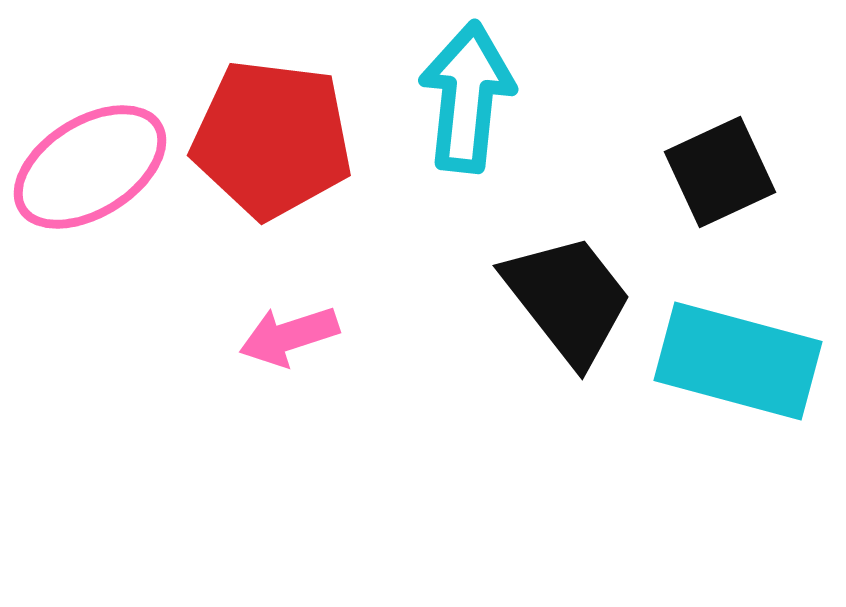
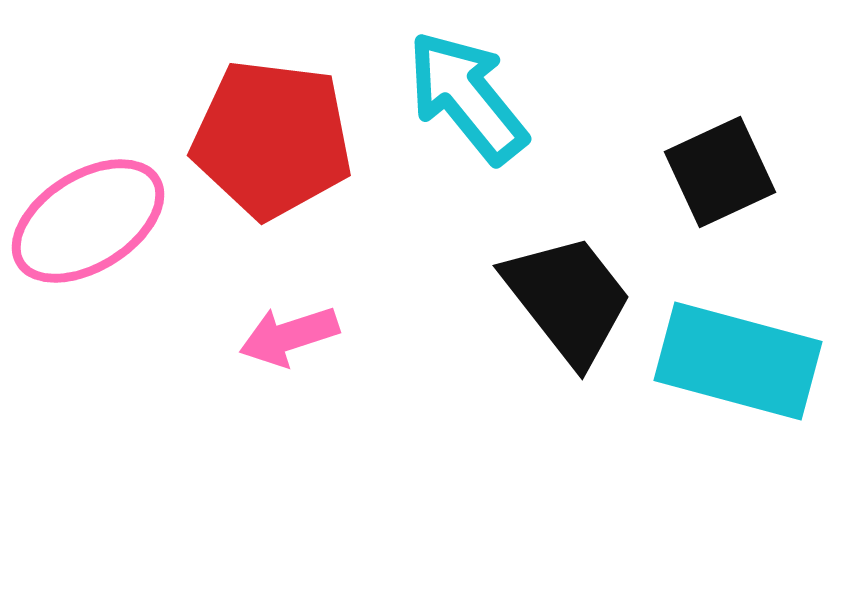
cyan arrow: rotated 45 degrees counterclockwise
pink ellipse: moved 2 px left, 54 px down
